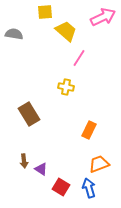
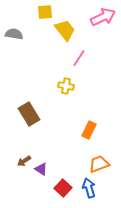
yellow trapezoid: moved 1 px left, 1 px up; rotated 10 degrees clockwise
yellow cross: moved 1 px up
brown arrow: rotated 64 degrees clockwise
red square: moved 2 px right, 1 px down; rotated 12 degrees clockwise
